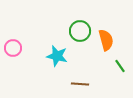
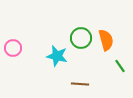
green circle: moved 1 px right, 7 px down
